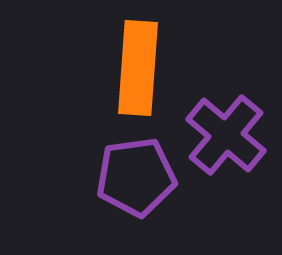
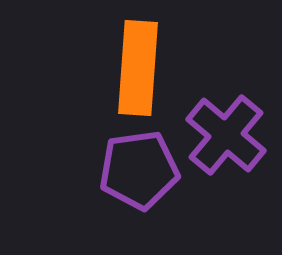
purple pentagon: moved 3 px right, 7 px up
